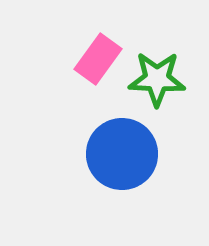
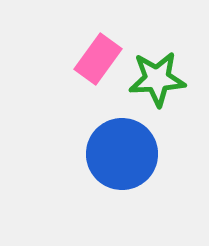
green star: rotated 6 degrees counterclockwise
